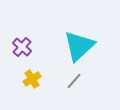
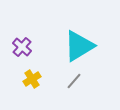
cyan triangle: rotated 12 degrees clockwise
